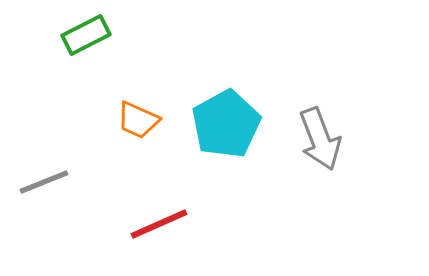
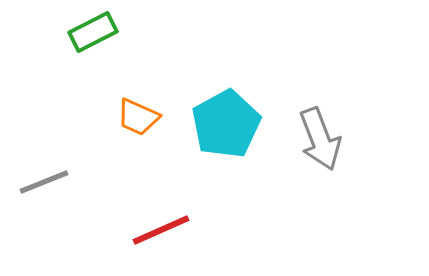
green rectangle: moved 7 px right, 3 px up
orange trapezoid: moved 3 px up
red line: moved 2 px right, 6 px down
